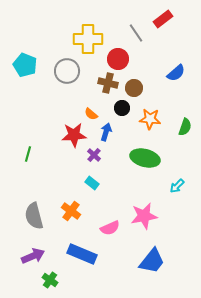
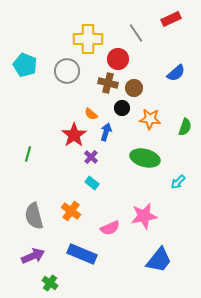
red rectangle: moved 8 px right; rotated 12 degrees clockwise
red star: rotated 30 degrees counterclockwise
purple cross: moved 3 px left, 2 px down
cyan arrow: moved 1 px right, 4 px up
blue trapezoid: moved 7 px right, 1 px up
green cross: moved 3 px down
